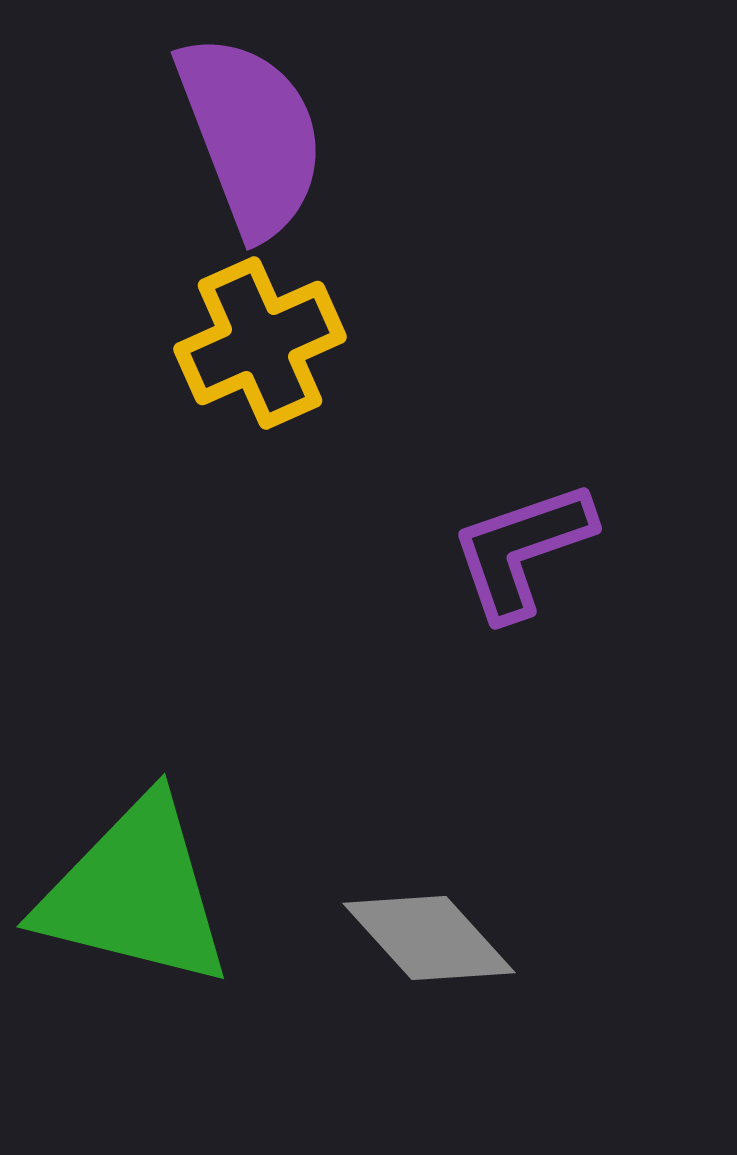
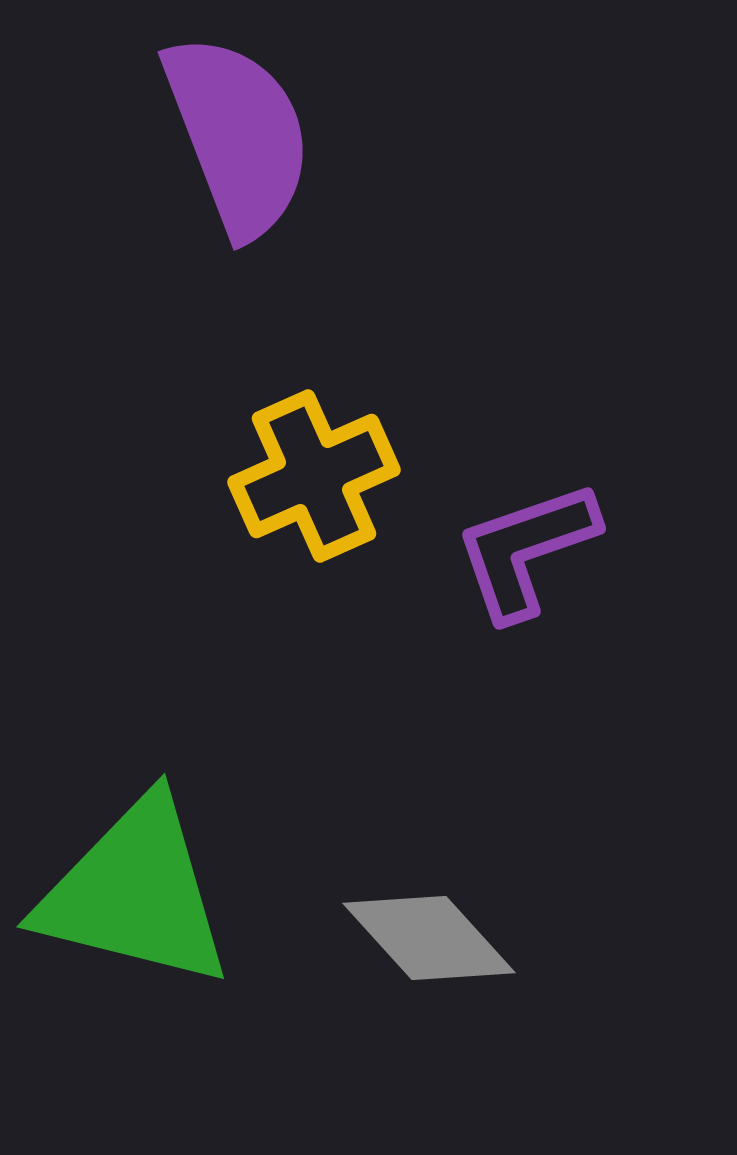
purple semicircle: moved 13 px left
yellow cross: moved 54 px right, 133 px down
purple L-shape: moved 4 px right
